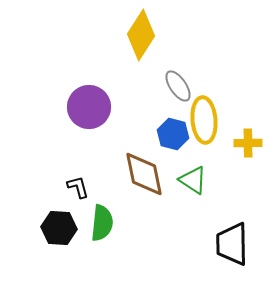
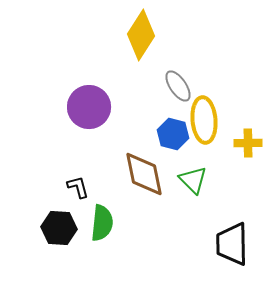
green triangle: rotated 12 degrees clockwise
